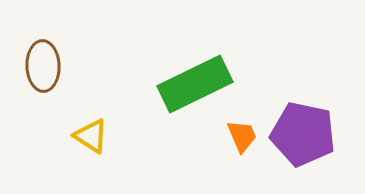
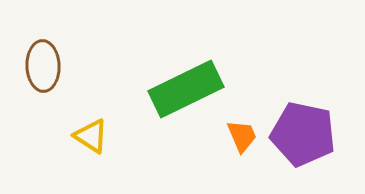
green rectangle: moved 9 px left, 5 px down
